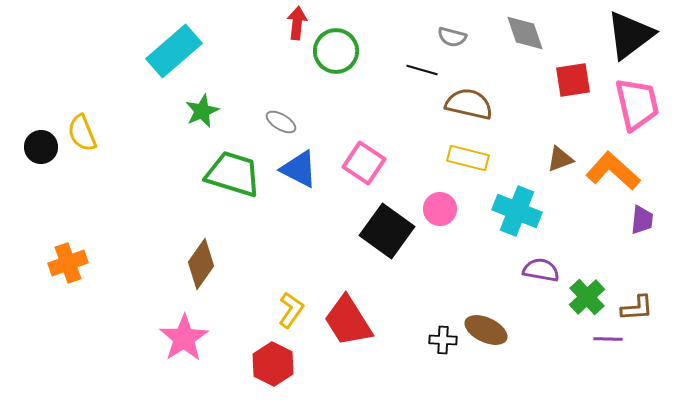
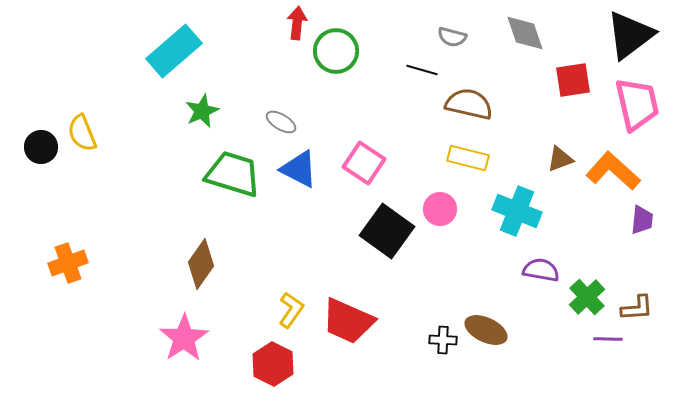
red trapezoid: rotated 34 degrees counterclockwise
